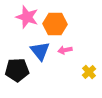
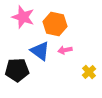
pink star: moved 4 px left
orange hexagon: rotated 10 degrees clockwise
blue triangle: rotated 15 degrees counterclockwise
